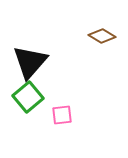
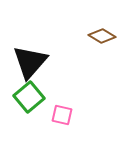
green square: moved 1 px right
pink square: rotated 20 degrees clockwise
